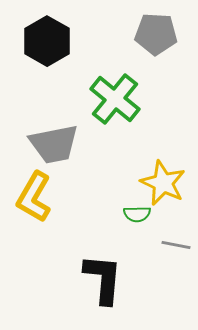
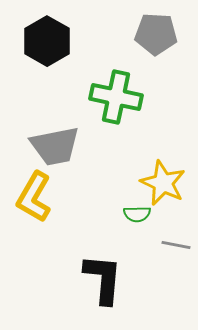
green cross: moved 1 px right, 2 px up; rotated 27 degrees counterclockwise
gray trapezoid: moved 1 px right, 2 px down
